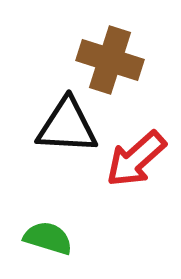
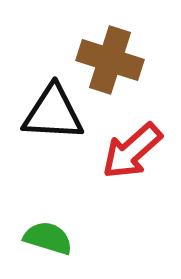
black triangle: moved 14 px left, 13 px up
red arrow: moved 4 px left, 8 px up
